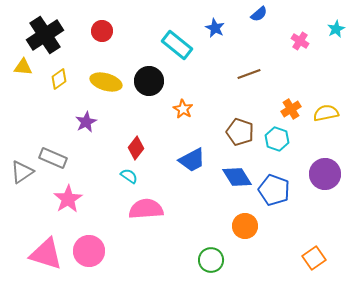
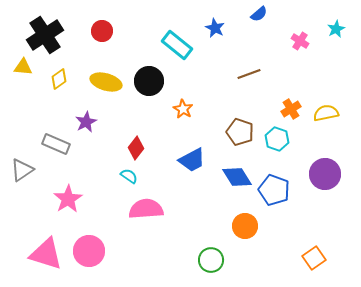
gray rectangle: moved 3 px right, 14 px up
gray triangle: moved 2 px up
